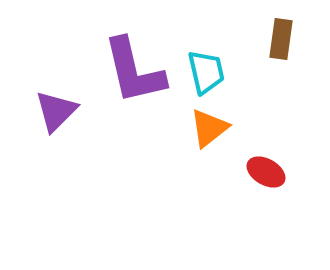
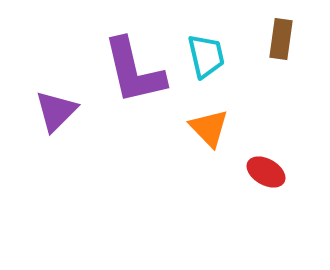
cyan trapezoid: moved 16 px up
orange triangle: rotated 36 degrees counterclockwise
